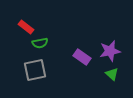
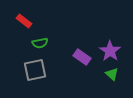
red rectangle: moved 2 px left, 6 px up
purple star: rotated 25 degrees counterclockwise
